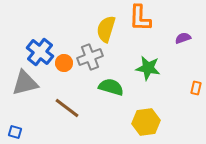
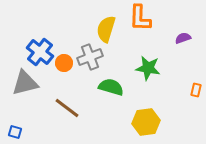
orange rectangle: moved 2 px down
